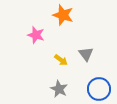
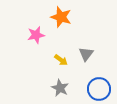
orange star: moved 2 px left, 2 px down
pink star: rotated 30 degrees counterclockwise
gray triangle: rotated 14 degrees clockwise
gray star: moved 1 px right, 1 px up
